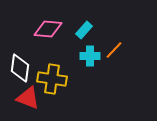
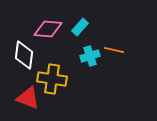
cyan rectangle: moved 4 px left, 3 px up
orange line: rotated 60 degrees clockwise
cyan cross: rotated 18 degrees counterclockwise
white diamond: moved 4 px right, 13 px up
